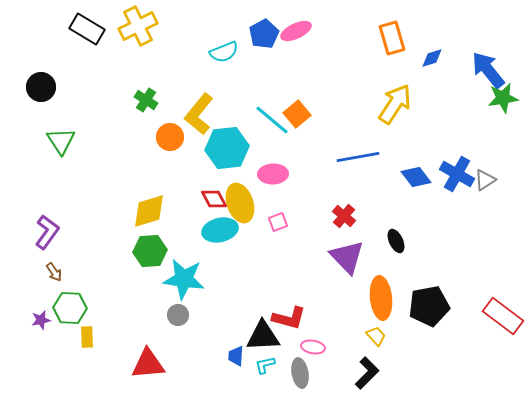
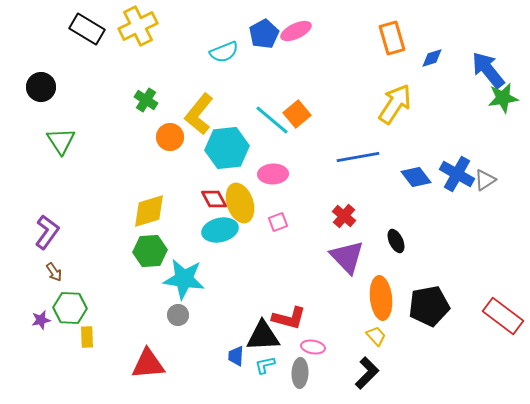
gray ellipse at (300, 373): rotated 12 degrees clockwise
